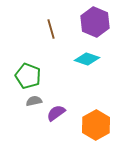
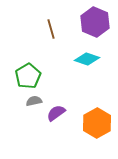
green pentagon: rotated 20 degrees clockwise
orange hexagon: moved 1 px right, 2 px up
